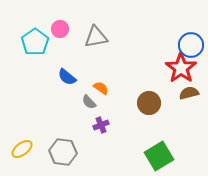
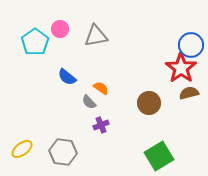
gray triangle: moved 1 px up
